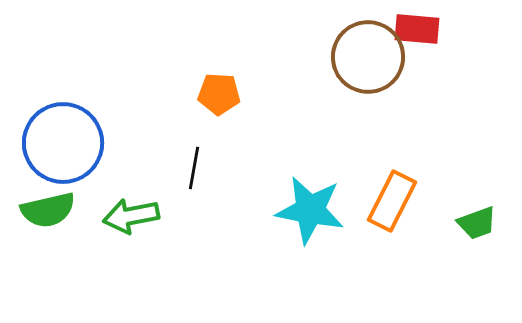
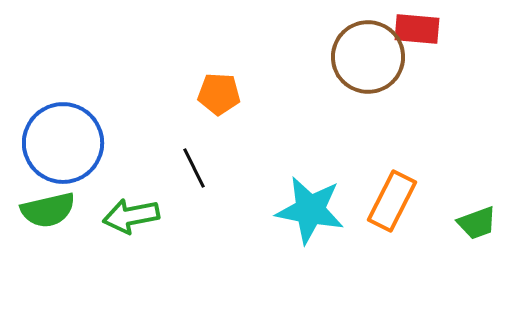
black line: rotated 36 degrees counterclockwise
